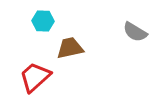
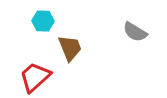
brown trapezoid: rotated 80 degrees clockwise
